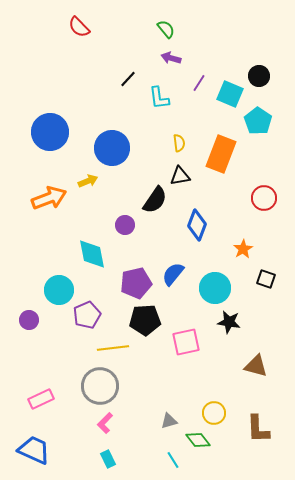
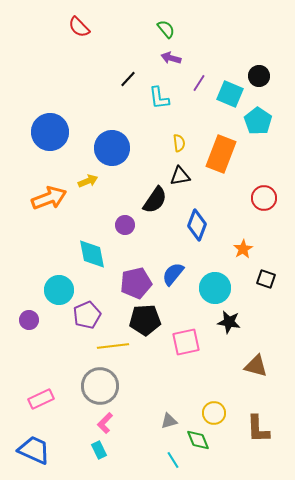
yellow line at (113, 348): moved 2 px up
green diamond at (198, 440): rotated 15 degrees clockwise
cyan rectangle at (108, 459): moved 9 px left, 9 px up
